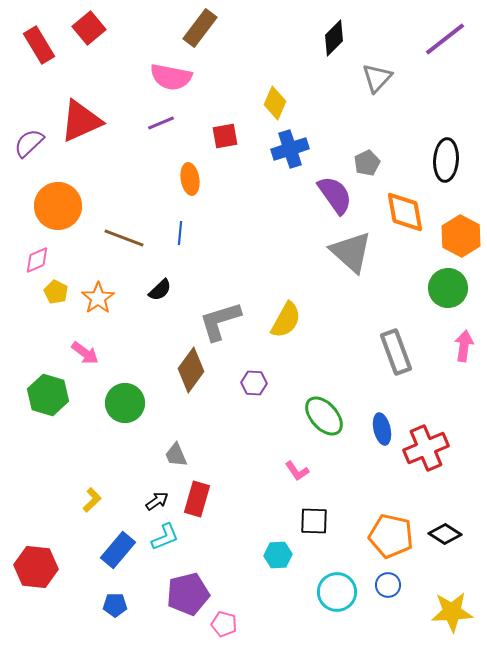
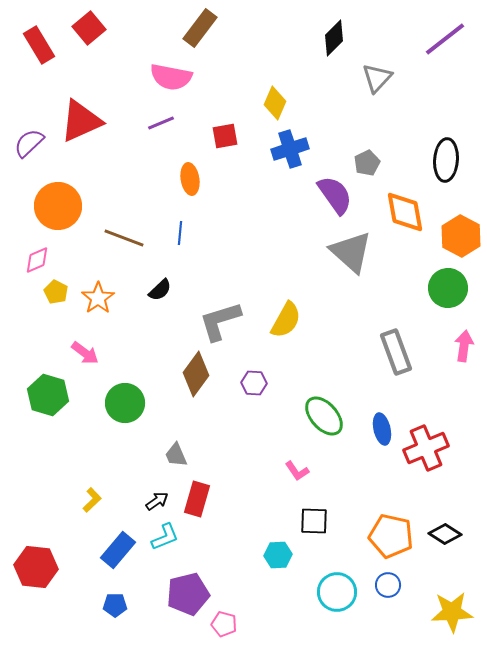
brown diamond at (191, 370): moved 5 px right, 4 px down
